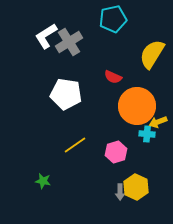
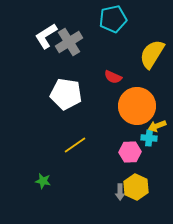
yellow arrow: moved 1 px left, 4 px down
cyan cross: moved 2 px right, 4 px down
pink hexagon: moved 14 px right; rotated 15 degrees clockwise
